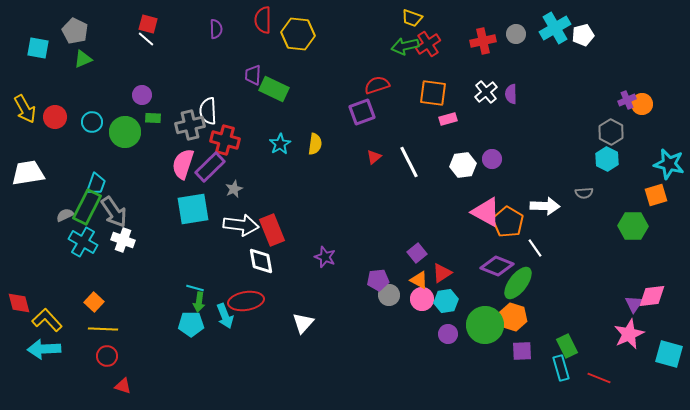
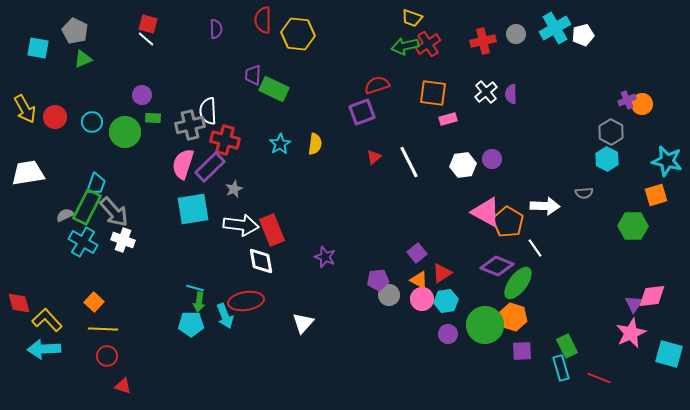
cyan star at (669, 164): moved 2 px left, 3 px up
gray arrow at (114, 212): rotated 8 degrees counterclockwise
pink star at (629, 334): moved 2 px right, 1 px up
